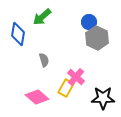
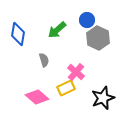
green arrow: moved 15 px right, 13 px down
blue circle: moved 2 px left, 2 px up
gray hexagon: moved 1 px right
pink cross: moved 5 px up
yellow rectangle: rotated 36 degrees clockwise
black star: rotated 20 degrees counterclockwise
